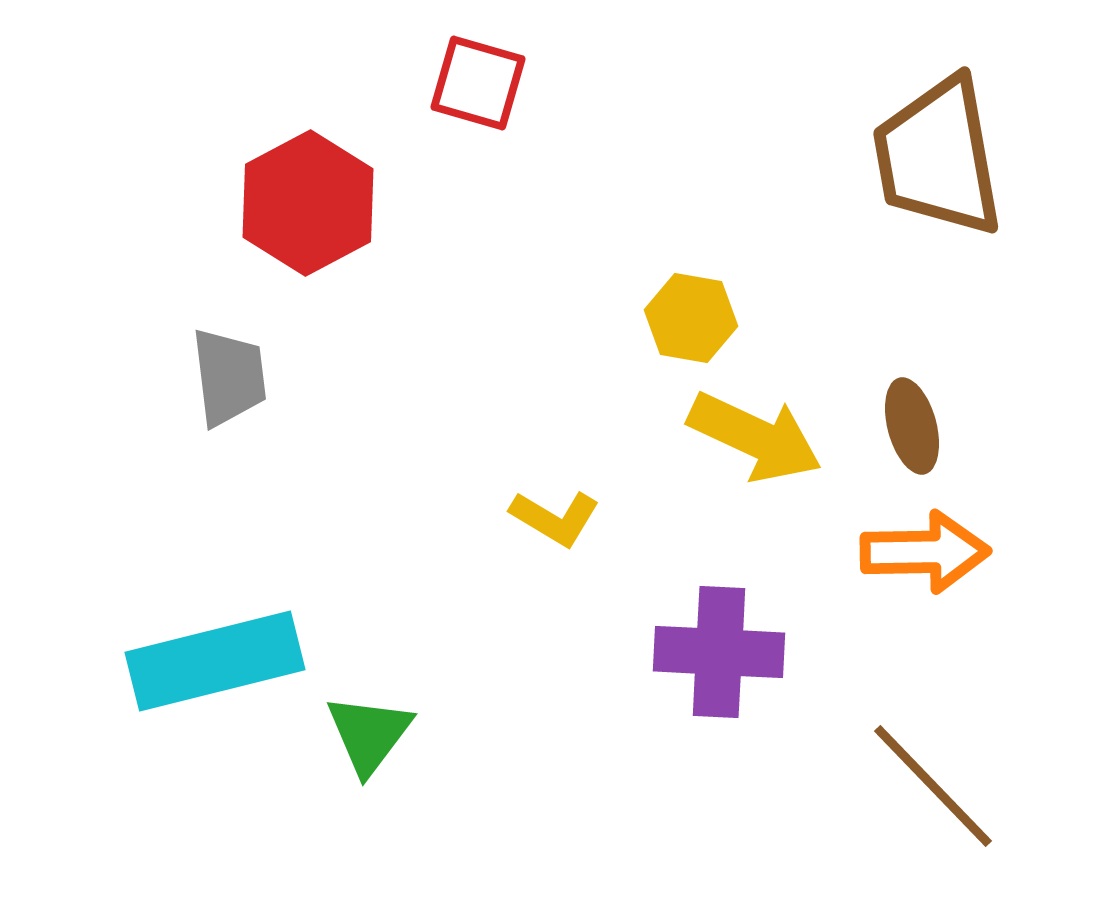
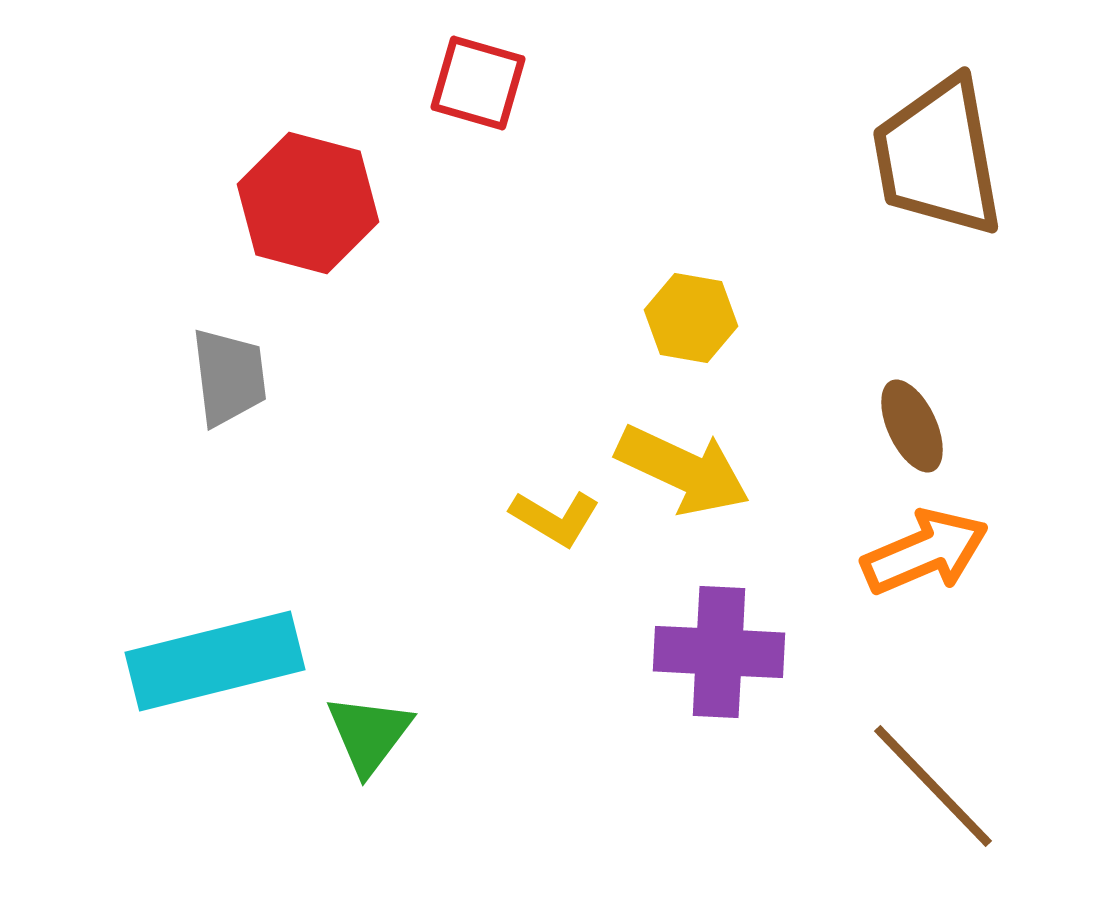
red hexagon: rotated 17 degrees counterclockwise
brown ellipse: rotated 10 degrees counterclockwise
yellow arrow: moved 72 px left, 33 px down
orange arrow: rotated 22 degrees counterclockwise
